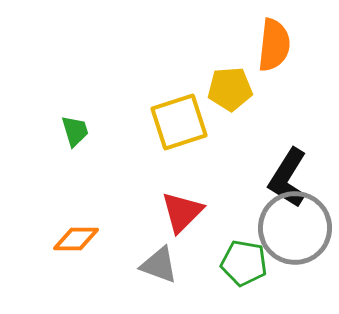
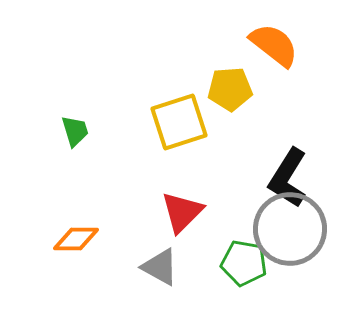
orange semicircle: rotated 58 degrees counterclockwise
gray circle: moved 5 px left, 1 px down
gray triangle: moved 1 px right, 2 px down; rotated 9 degrees clockwise
